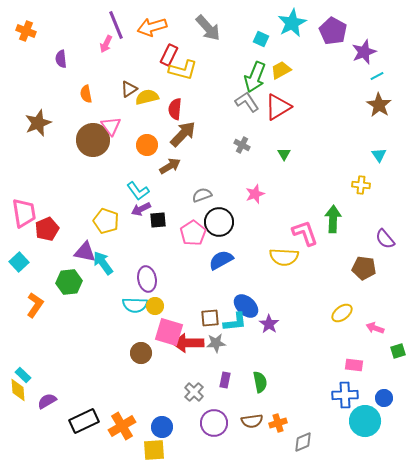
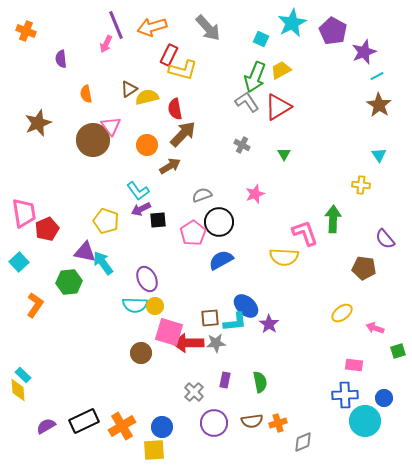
red semicircle at (175, 109): rotated 15 degrees counterclockwise
purple ellipse at (147, 279): rotated 15 degrees counterclockwise
purple semicircle at (47, 401): moved 1 px left, 25 px down
